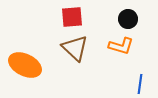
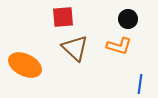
red square: moved 9 px left
orange L-shape: moved 2 px left
